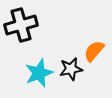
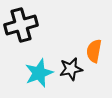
orange semicircle: rotated 30 degrees counterclockwise
